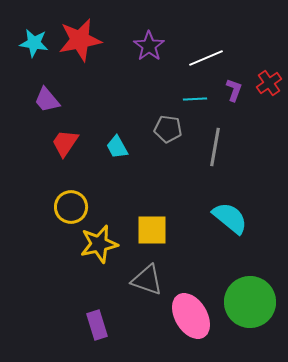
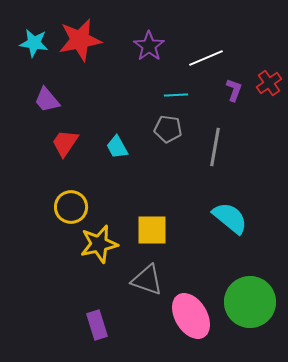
cyan line: moved 19 px left, 4 px up
